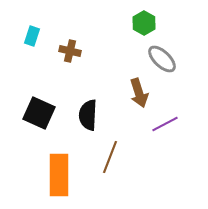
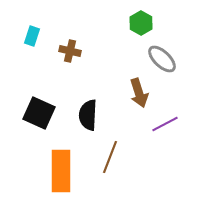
green hexagon: moved 3 px left
orange rectangle: moved 2 px right, 4 px up
